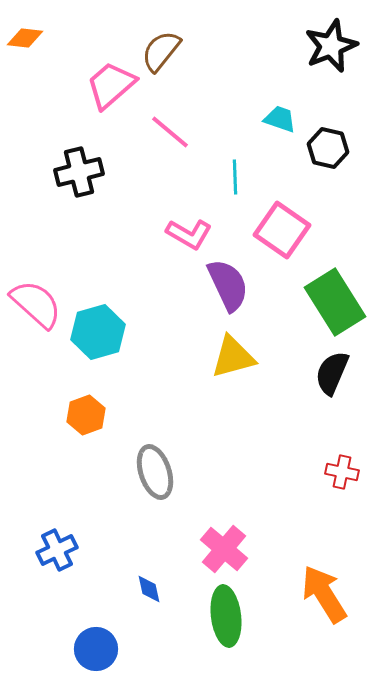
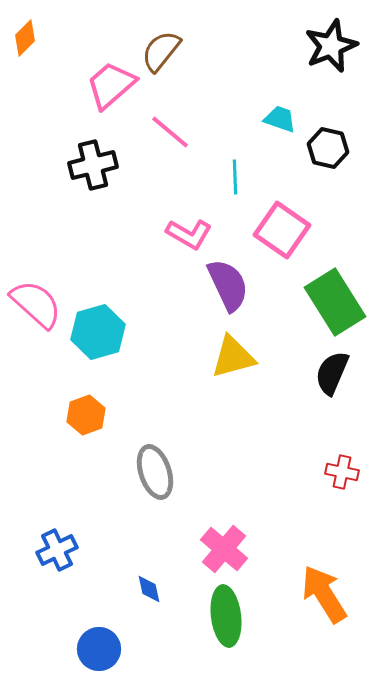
orange diamond: rotated 51 degrees counterclockwise
black cross: moved 14 px right, 7 px up
blue circle: moved 3 px right
